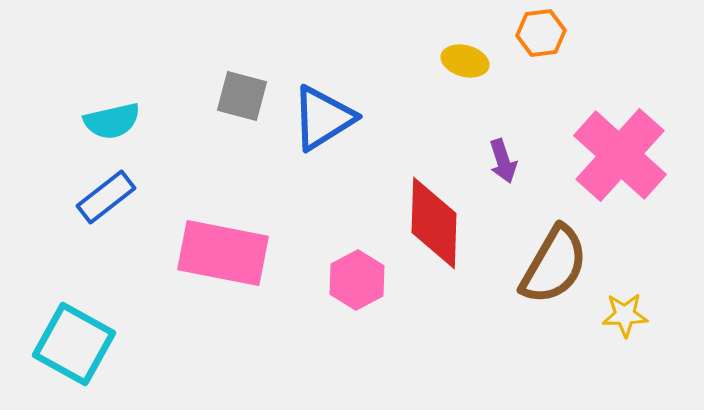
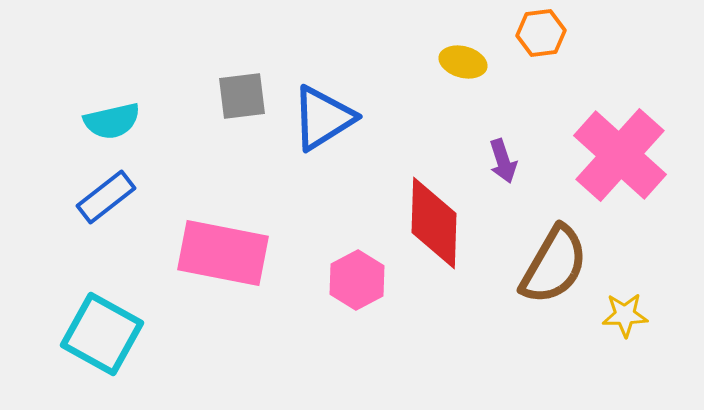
yellow ellipse: moved 2 px left, 1 px down
gray square: rotated 22 degrees counterclockwise
cyan square: moved 28 px right, 10 px up
